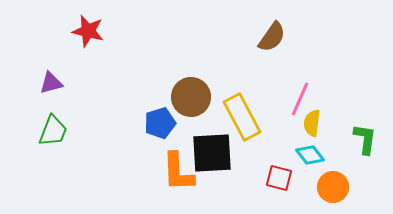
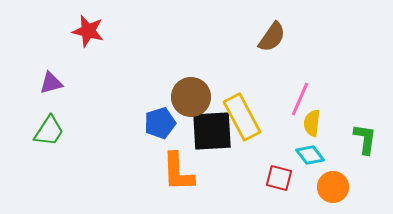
green trapezoid: moved 4 px left; rotated 12 degrees clockwise
black square: moved 22 px up
